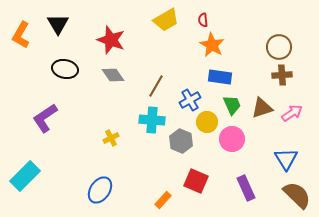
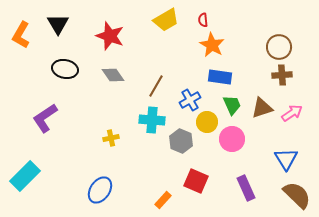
red star: moved 1 px left, 4 px up
yellow cross: rotated 14 degrees clockwise
